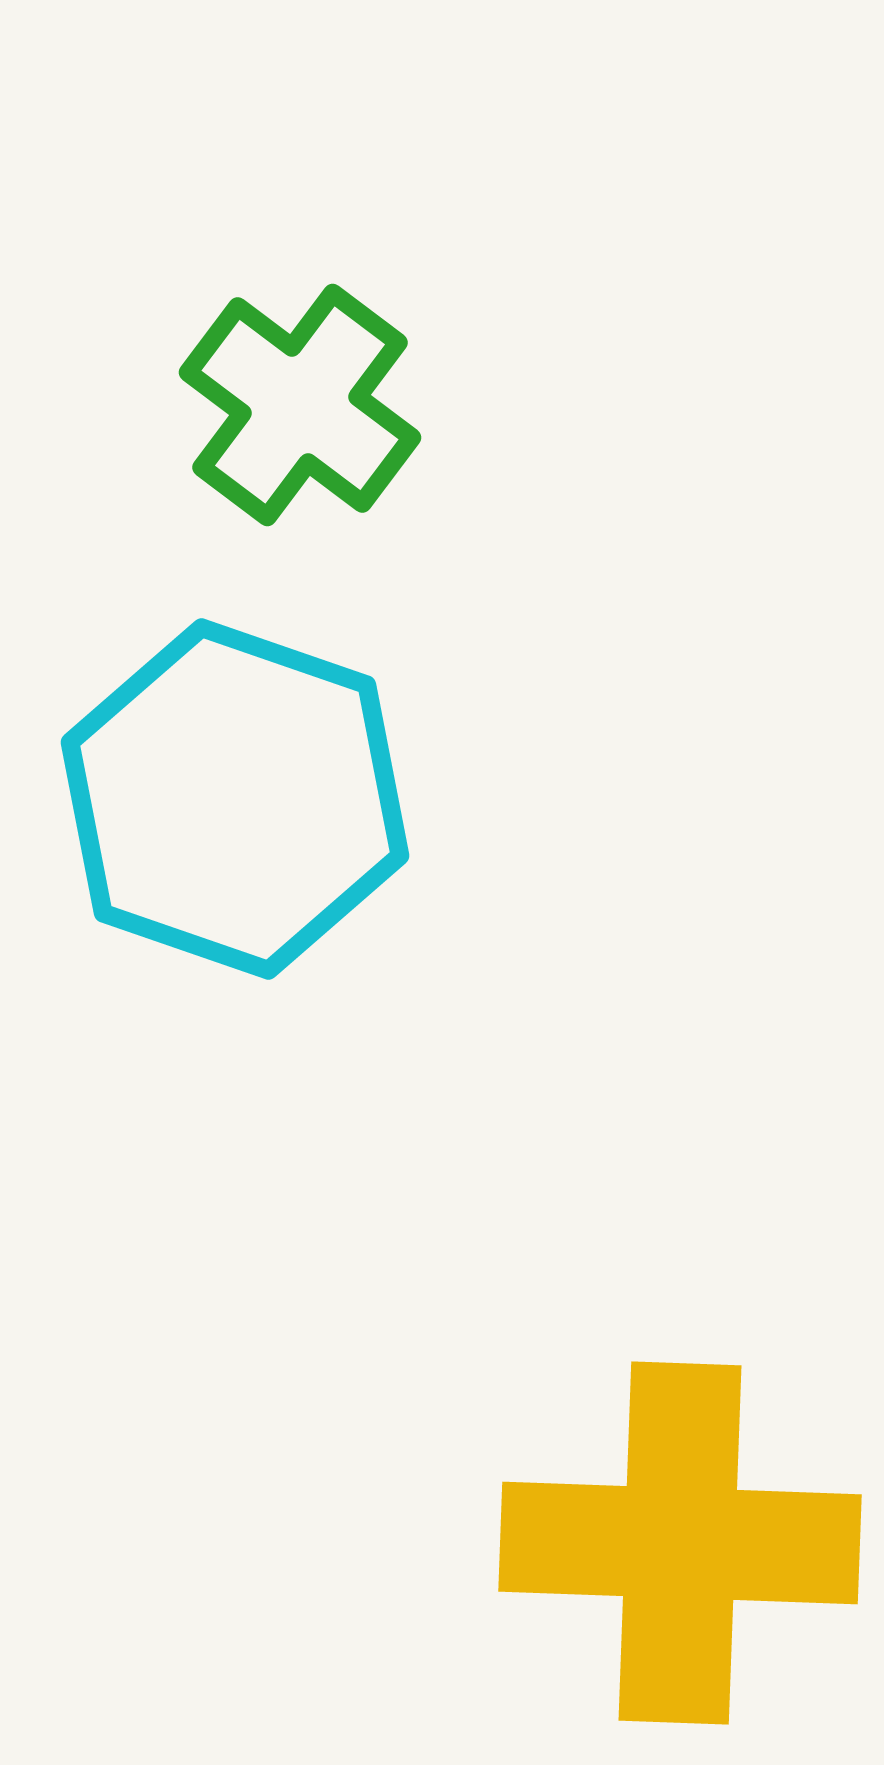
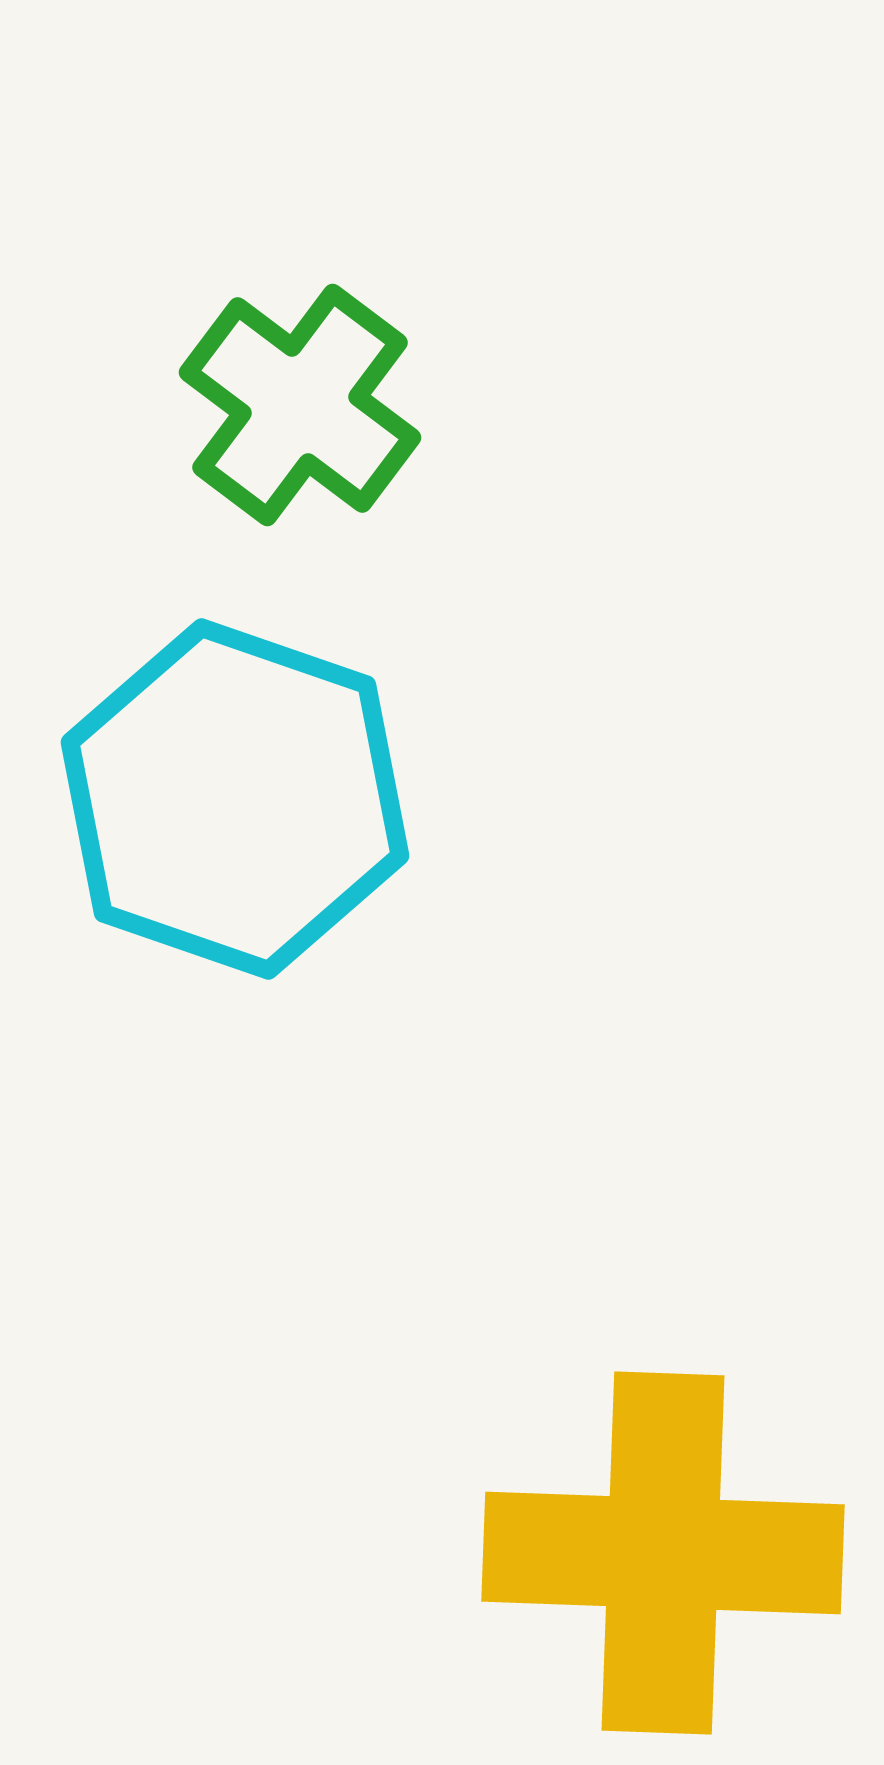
yellow cross: moved 17 px left, 10 px down
